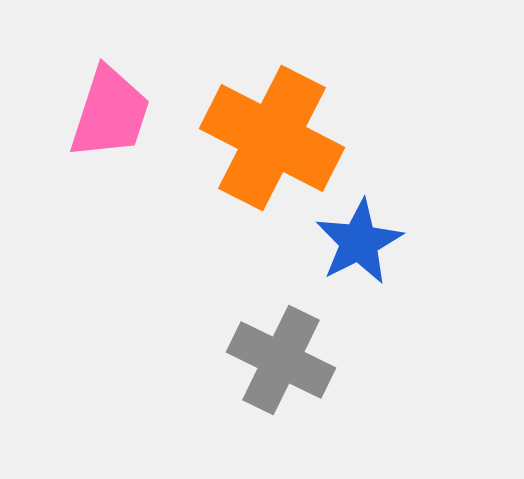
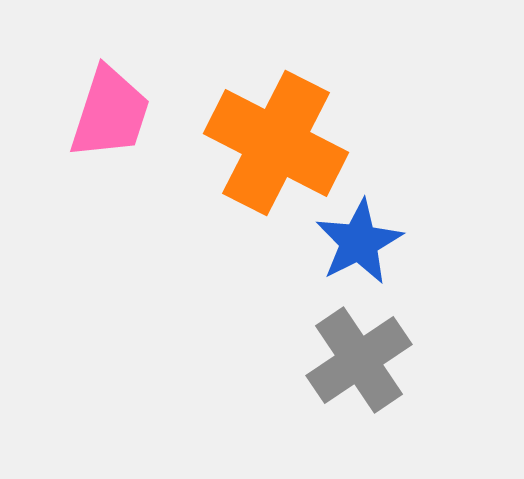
orange cross: moved 4 px right, 5 px down
gray cross: moved 78 px right; rotated 30 degrees clockwise
